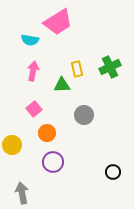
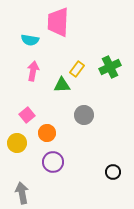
pink trapezoid: rotated 124 degrees clockwise
yellow rectangle: rotated 49 degrees clockwise
pink square: moved 7 px left, 6 px down
yellow circle: moved 5 px right, 2 px up
